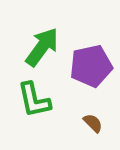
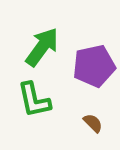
purple pentagon: moved 3 px right
